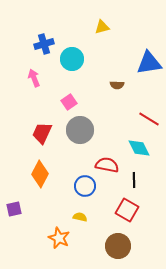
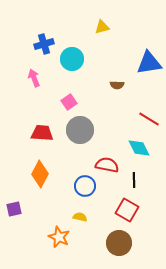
red trapezoid: rotated 70 degrees clockwise
orange star: moved 1 px up
brown circle: moved 1 px right, 3 px up
